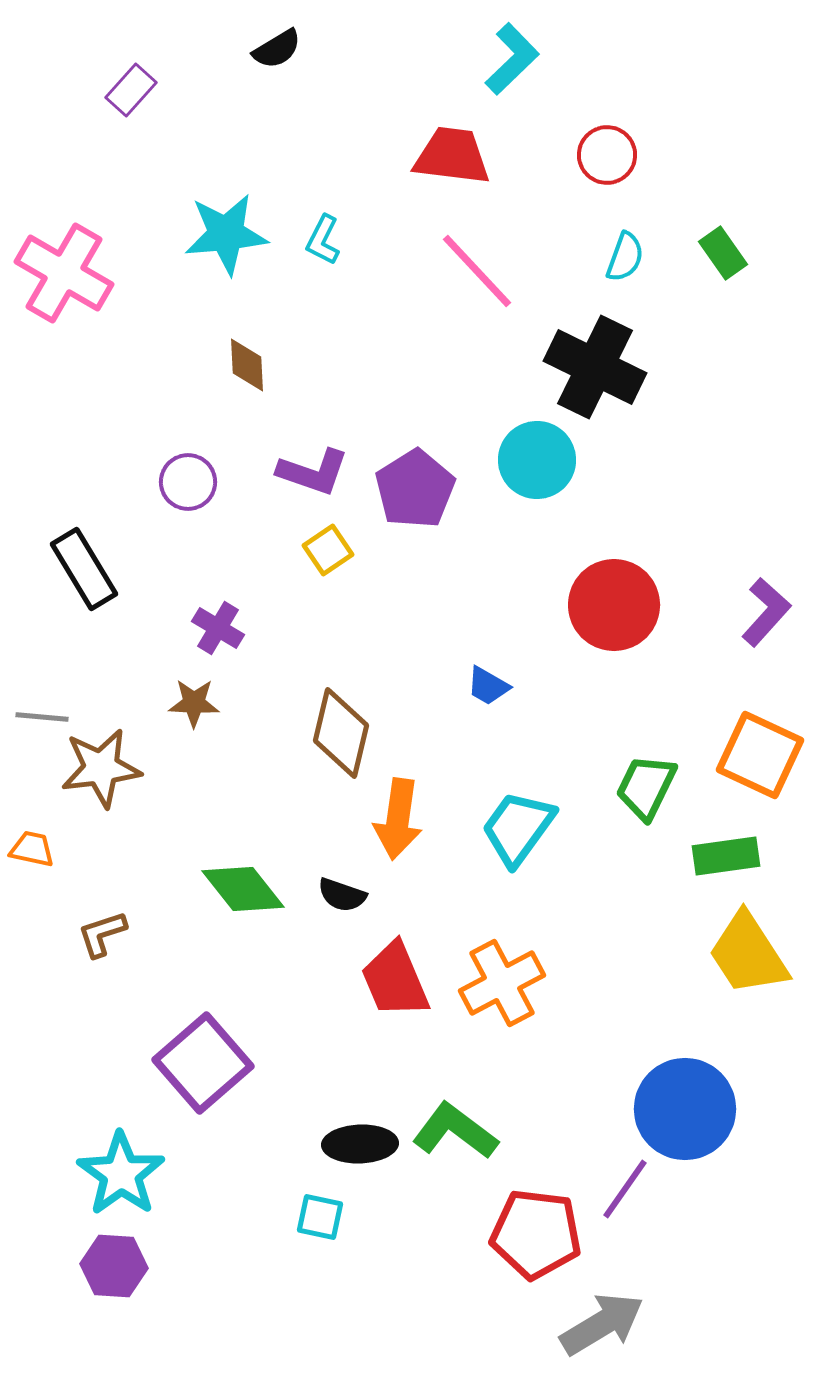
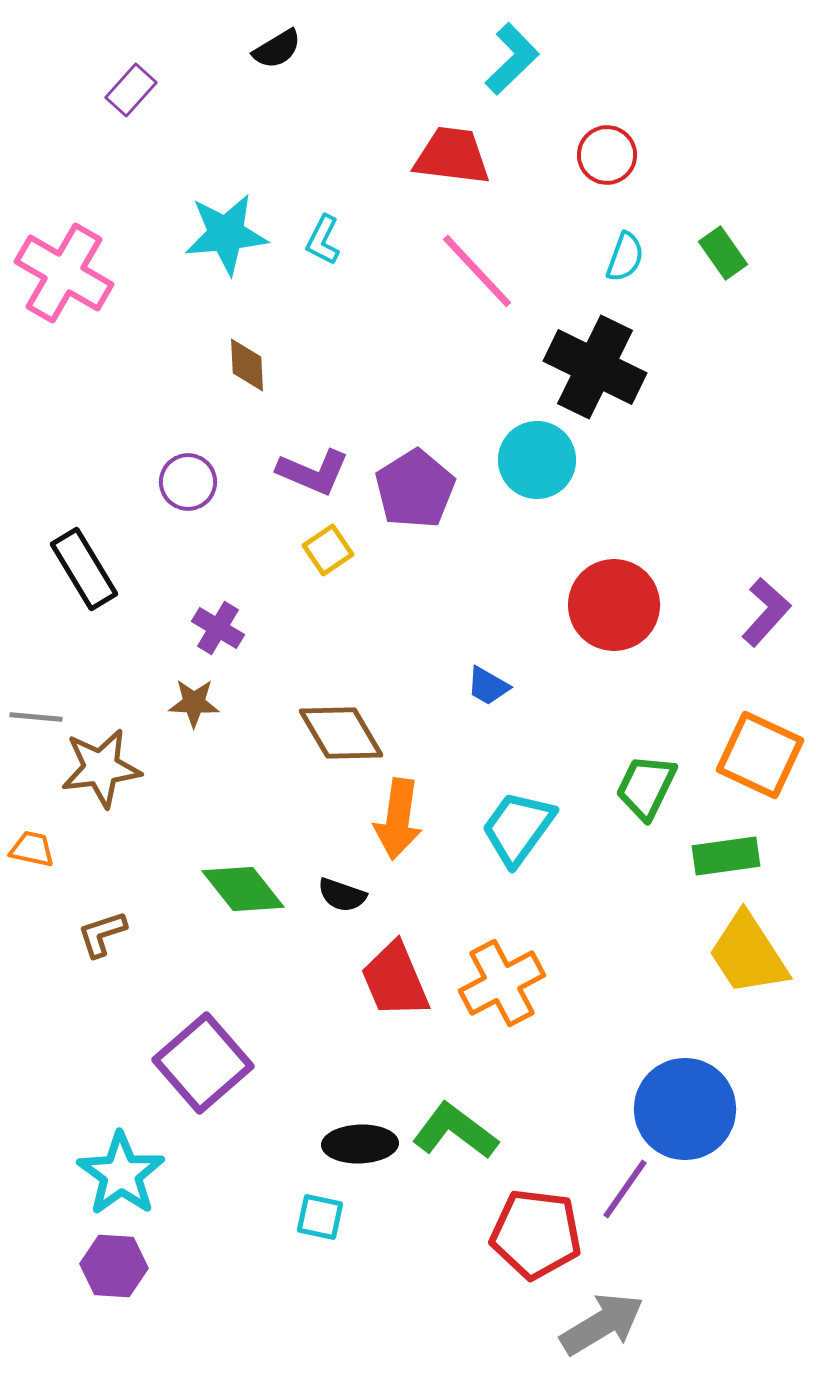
purple L-shape at (313, 472): rotated 4 degrees clockwise
gray line at (42, 717): moved 6 px left
brown diamond at (341, 733): rotated 44 degrees counterclockwise
